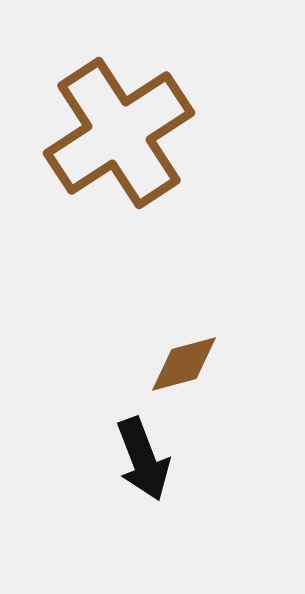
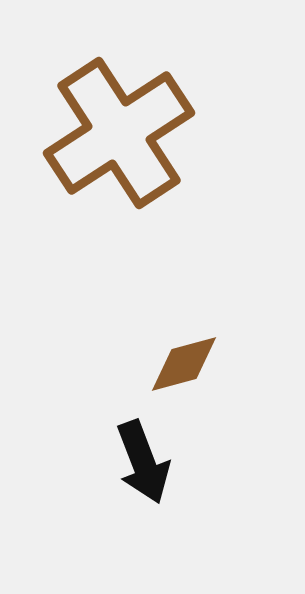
black arrow: moved 3 px down
